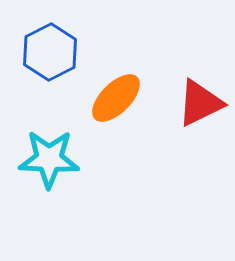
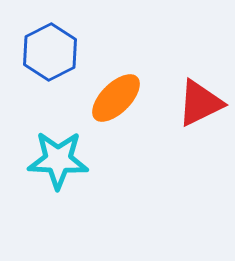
cyan star: moved 9 px right, 1 px down
